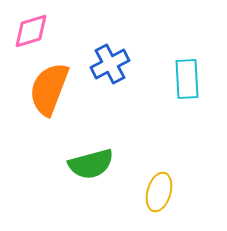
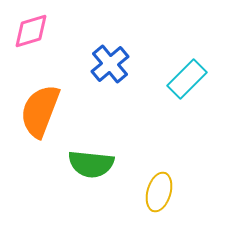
blue cross: rotated 12 degrees counterclockwise
cyan rectangle: rotated 48 degrees clockwise
orange semicircle: moved 9 px left, 22 px down
green semicircle: rotated 21 degrees clockwise
